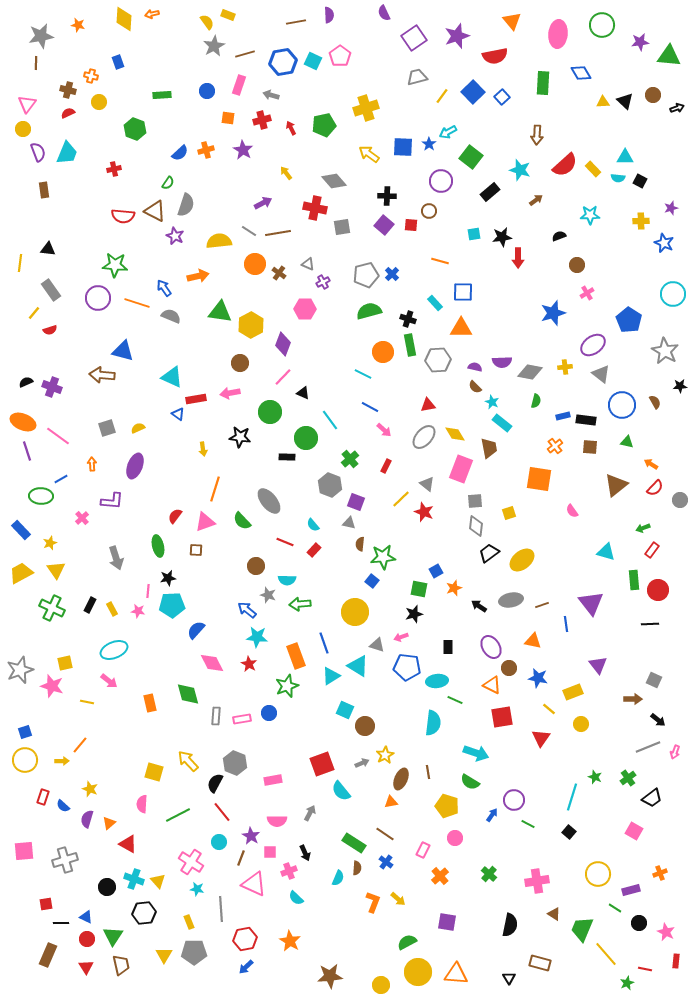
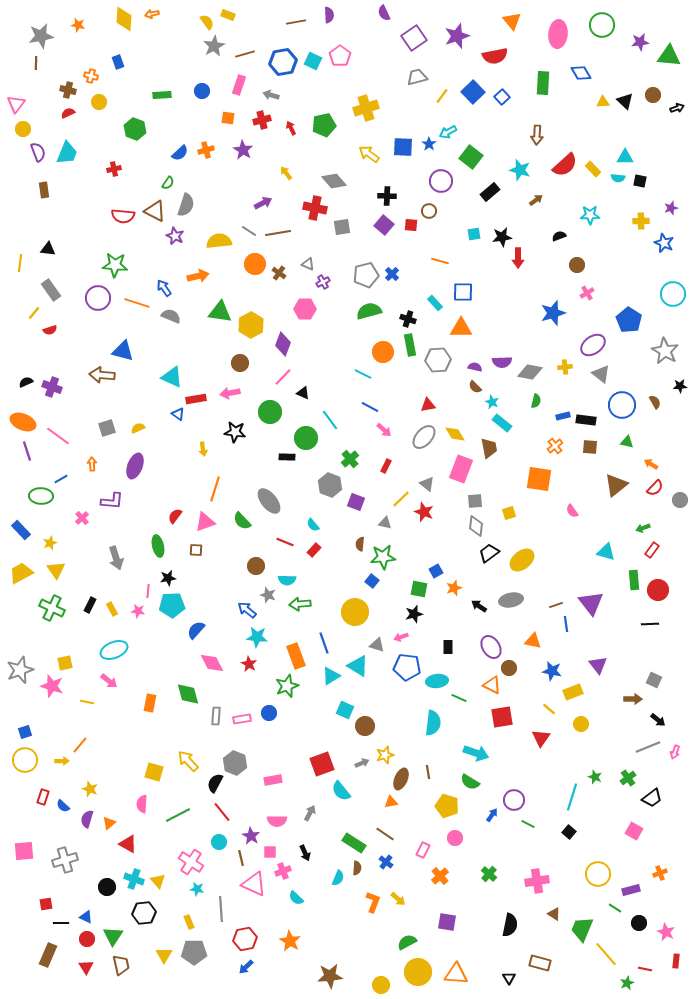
blue circle at (207, 91): moved 5 px left
pink triangle at (27, 104): moved 11 px left
black square at (640, 181): rotated 16 degrees counterclockwise
black star at (240, 437): moved 5 px left, 5 px up
gray triangle at (349, 523): moved 36 px right
brown line at (542, 605): moved 14 px right
blue star at (538, 678): moved 14 px right, 7 px up
green line at (455, 700): moved 4 px right, 2 px up
orange rectangle at (150, 703): rotated 24 degrees clockwise
yellow star at (385, 755): rotated 12 degrees clockwise
brown line at (241, 858): rotated 35 degrees counterclockwise
pink cross at (289, 871): moved 6 px left
